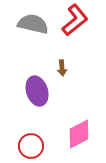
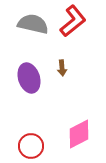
red L-shape: moved 2 px left, 1 px down
purple ellipse: moved 8 px left, 13 px up
